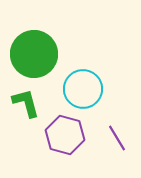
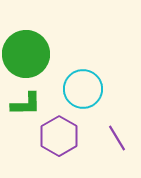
green circle: moved 8 px left
green L-shape: moved 1 px down; rotated 104 degrees clockwise
purple hexagon: moved 6 px left, 1 px down; rotated 15 degrees clockwise
